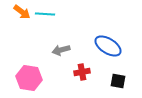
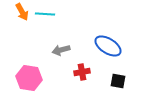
orange arrow: rotated 24 degrees clockwise
